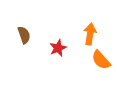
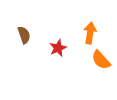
orange arrow: moved 1 px up
